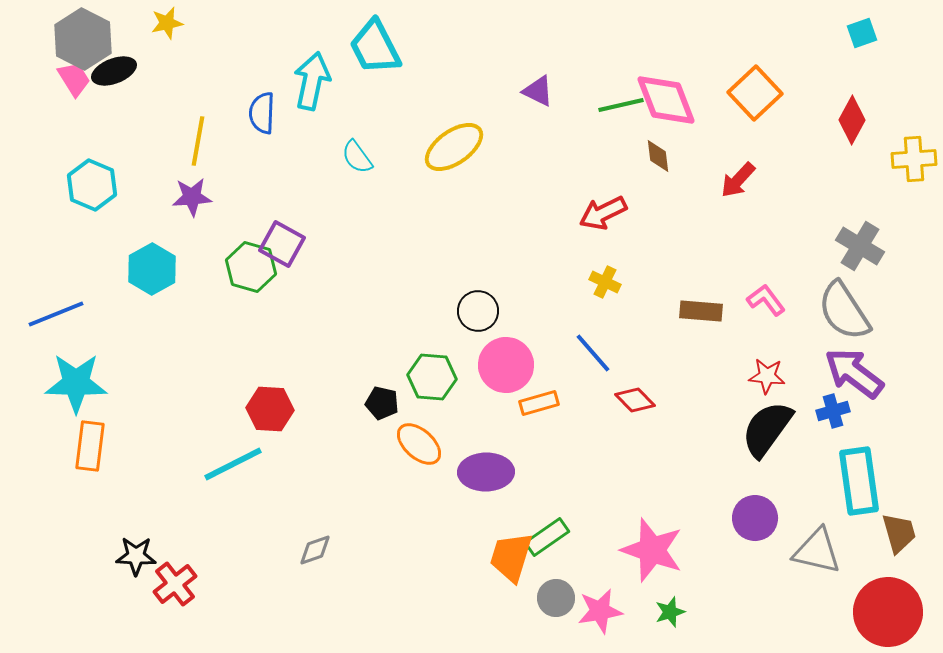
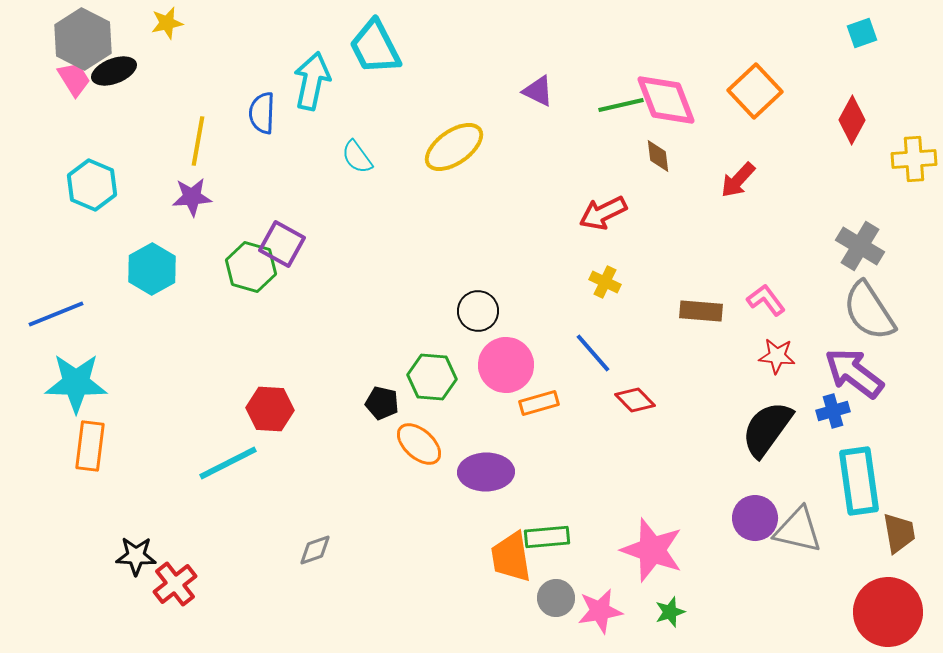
orange square at (755, 93): moved 2 px up
gray semicircle at (844, 311): moved 25 px right
red star at (767, 376): moved 10 px right, 20 px up
cyan line at (233, 464): moved 5 px left, 1 px up
brown trapezoid at (899, 533): rotated 6 degrees clockwise
green rectangle at (547, 537): rotated 30 degrees clockwise
gray triangle at (817, 551): moved 19 px left, 21 px up
orange trapezoid at (511, 557): rotated 26 degrees counterclockwise
